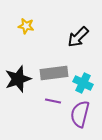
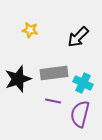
yellow star: moved 4 px right, 4 px down
